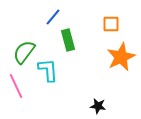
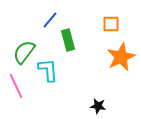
blue line: moved 3 px left, 3 px down
